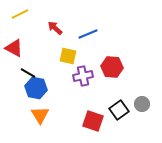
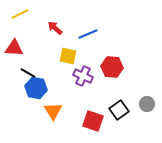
red triangle: rotated 24 degrees counterclockwise
purple cross: rotated 36 degrees clockwise
gray circle: moved 5 px right
orange triangle: moved 13 px right, 4 px up
